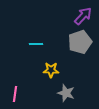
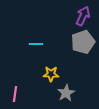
purple arrow: rotated 18 degrees counterclockwise
gray pentagon: moved 3 px right
yellow star: moved 4 px down
gray star: rotated 24 degrees clockwise
